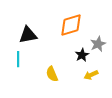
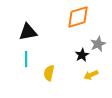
orange diamond: moved 7 px right, 8 px up
black triangle: moved 3 px up
cyan line: moved 8 px right
yellow semicircle: moved 3 px left, 1 px up; rotated 35 degrees clockwise
